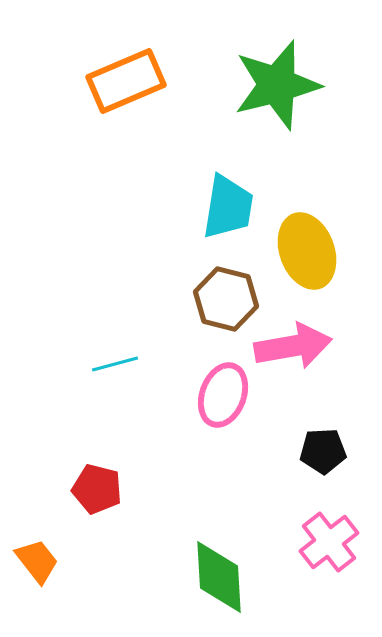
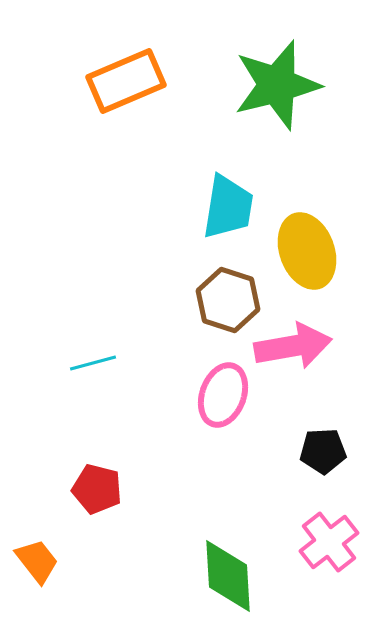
brown hexagon: moved 2 px right, 1 px down; rotated 4 degrees clockwise
cyan line: moved 22 px left, 1 px up
green diamond: moved 9 px right, 1 px up
